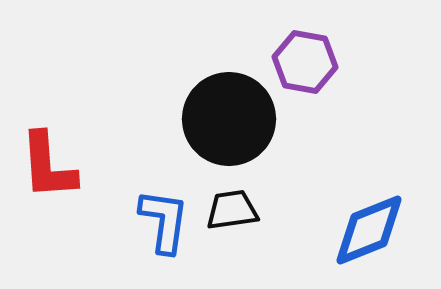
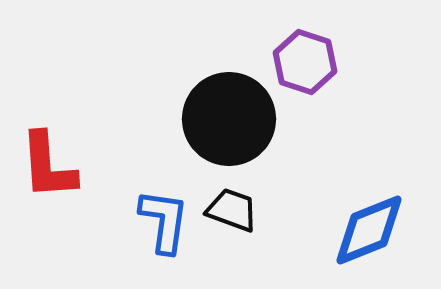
purple hexagon: rotated 8 degrees clockwise
black trapezoid: rotated 28 degrees clockwise
